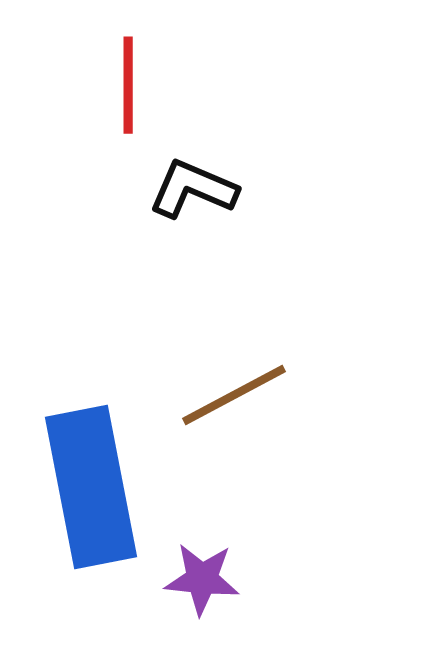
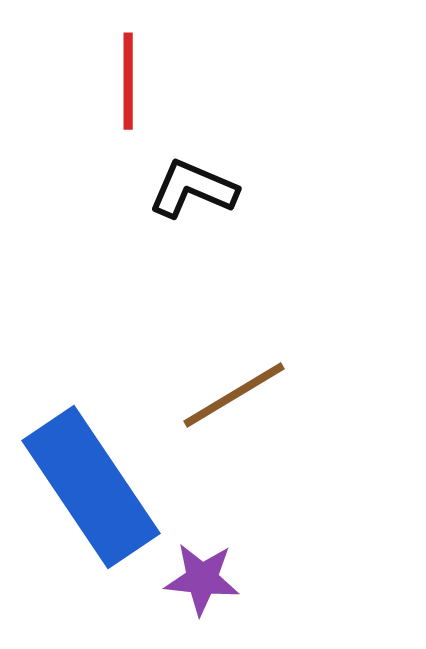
red line: moved 4 px up
brown line: rotated 3 degrees counterclockwise
blue rectangle: rotated 23 degrees counterclockwise
